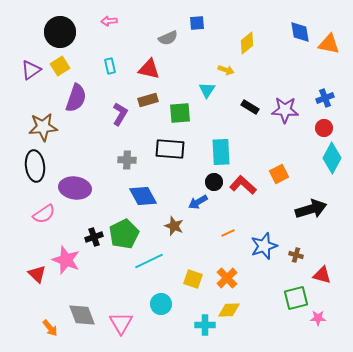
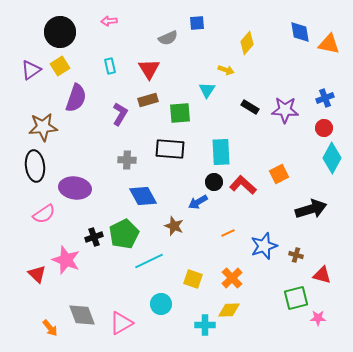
yellow diamond at (247, 43): rotated 10 degrees counterclockwise
red triangle at (149, 69): rotated 45 degrees clockwise
orange cross at (227, 278): moved 5 px right
pink triangle at (121, 323): rotated 30 degrees clockwise
